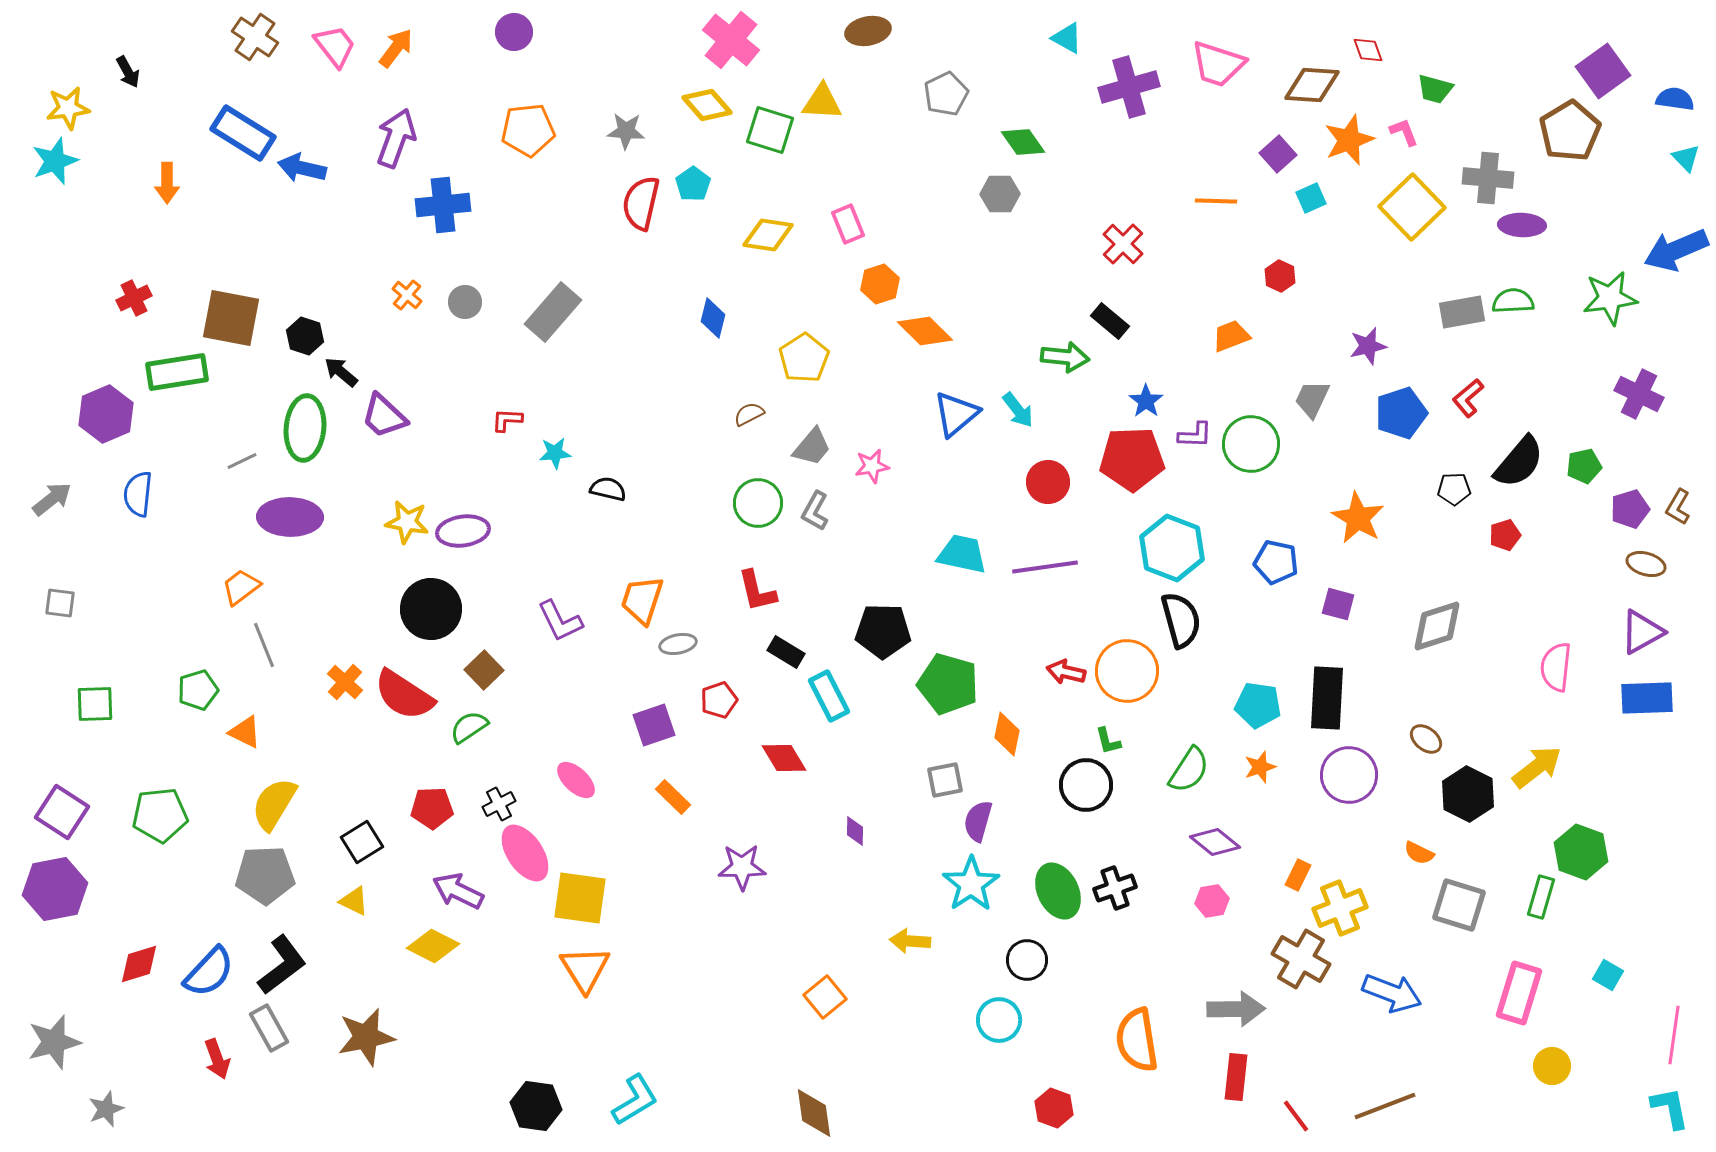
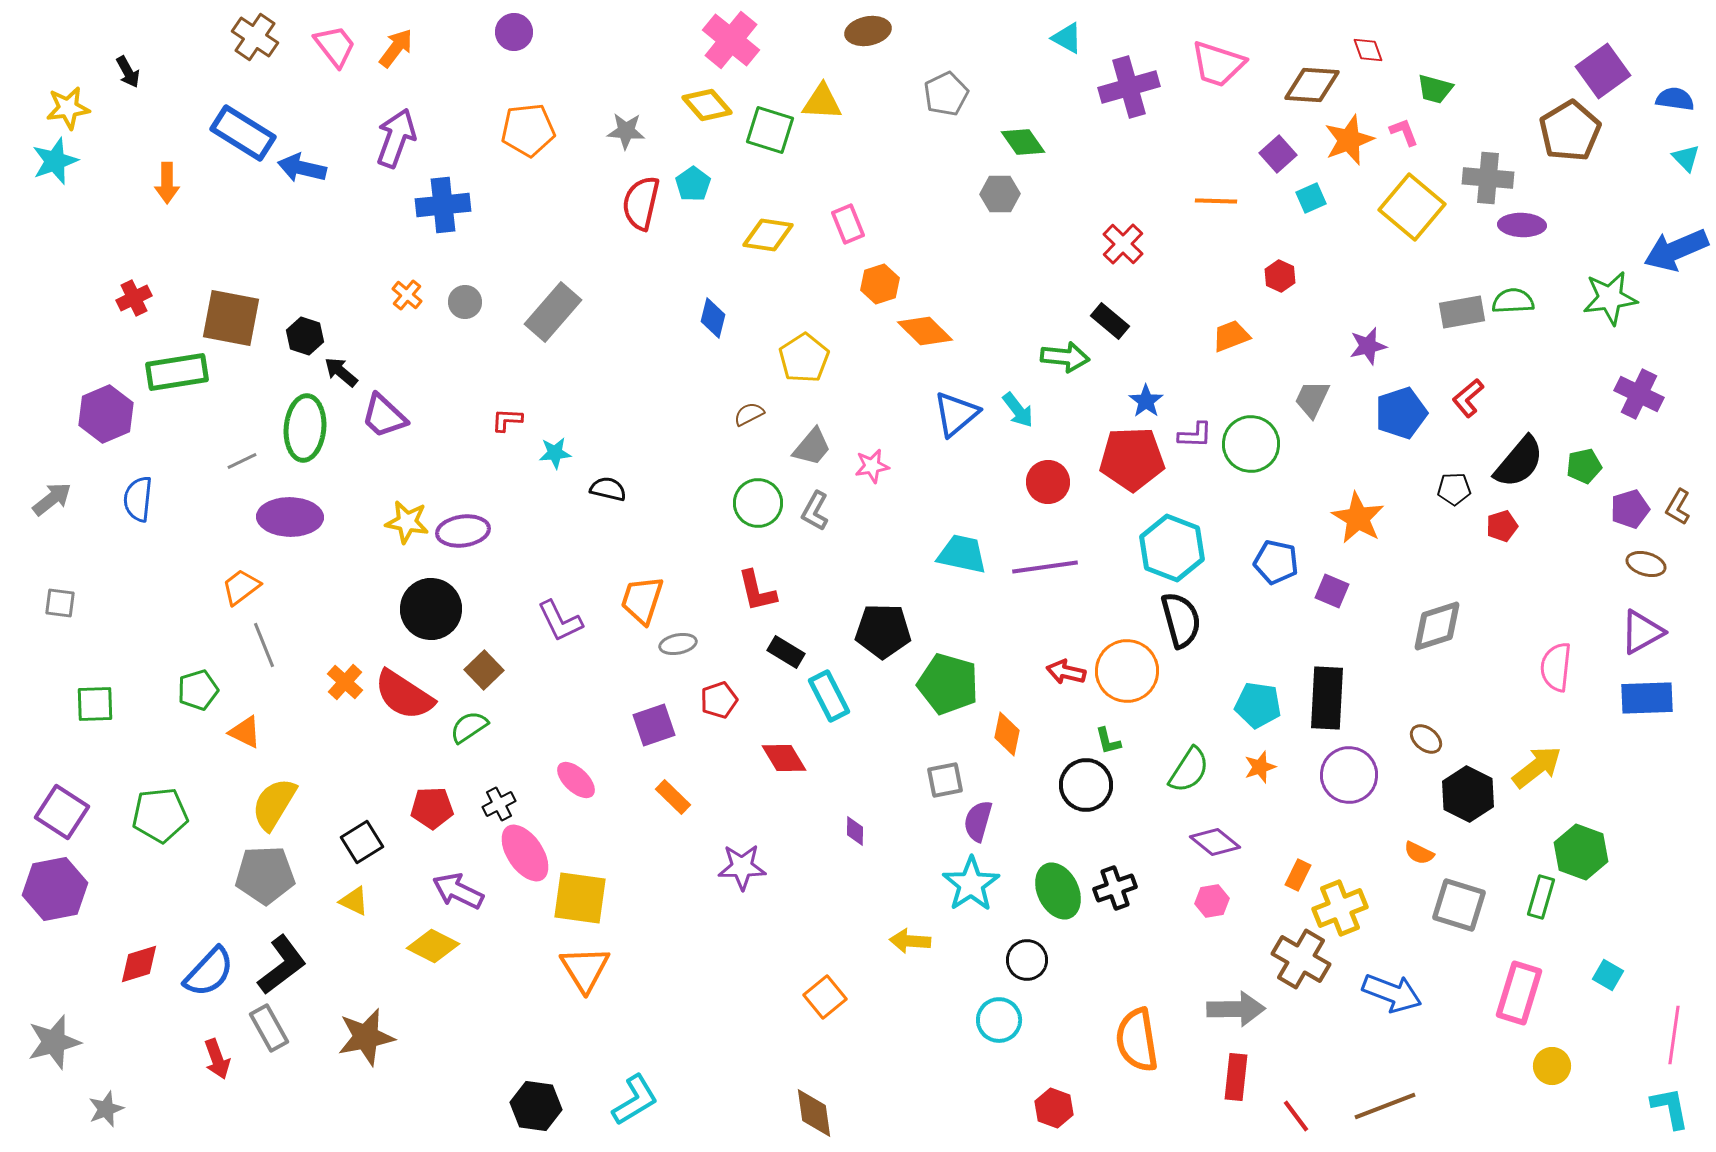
yellow square at (1412, 207): rotated 6 degrees counterclockwise
blue semicircle at (138, 494): moved 5 px down
red pentagon at (1505, 535): moved 3 px left, 9 px up
purple square at (1338, 604): moved 6 px left, 13 px up; rotated 8 degrees clockwise
